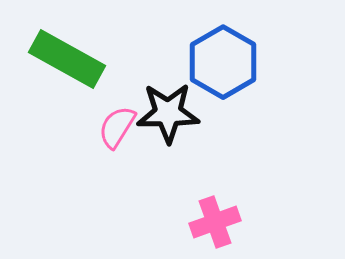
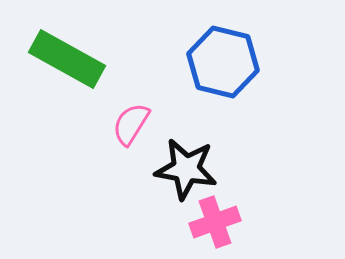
blue hexagon: rotated 16 degrees counterclockwise
black star: moved 18 px right, 56 px down; rotated 10 degrees clockwise
pink semicircle: moved 14 px right, 3 px up
